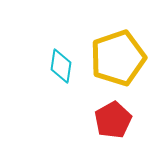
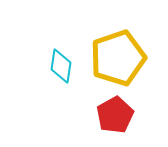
red pentagon: moved 2 px right, 5 px up
